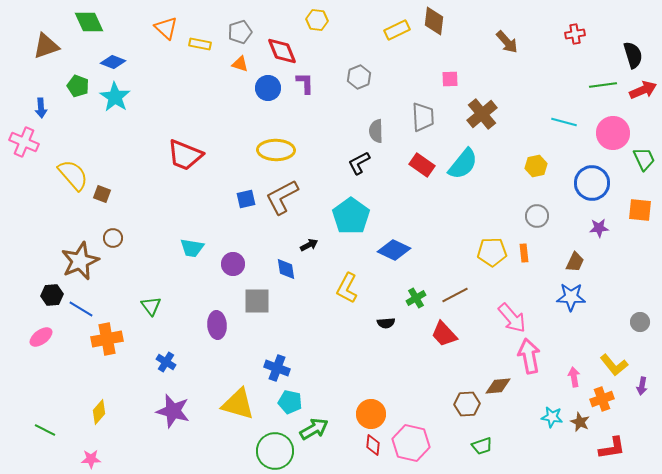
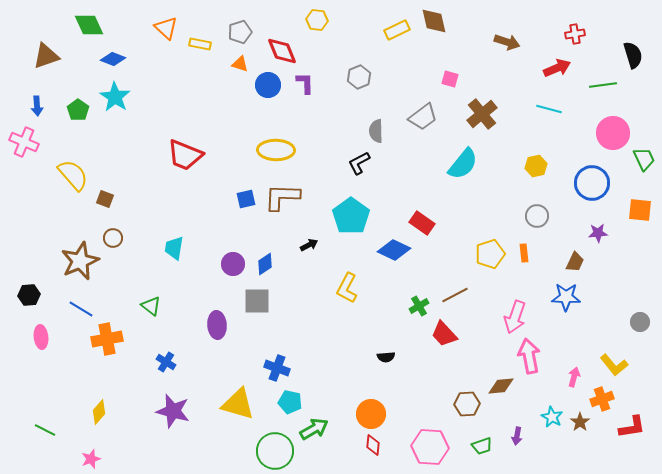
brown diamond at (434, 21): rotated 20 degrees counterclockwise
green diamond at (89, 22): moved 3 px down
brown arrow at (507, 42): rotated 30 degrees counterclockwise
brown triangle at (46, 46): moved 10 px down
blue diamond at (113, 62): moved 3 px up
pink square at (450, 79): rotated 18 degrees clockwise
green pentagon at (78, 86): moved 24 px down; rotated 15 degrees clockwise
blue circle at (268, 88): moved 3 px up
red arrow at (643, 90): moved 86 px left, 22 px up
blue arrow at (41, 108): moved 4 px left, 2 px up
gray trapezoid at (423, 117): rotated 56 degrees clockwise
cyan line at (564, 122): moved 15 px left, 13 px up
red rectangle at (422, 165): moved 58 px down
brown square at (102, 194): moved 3 px right, 5 px down
brown L-shape at (282, 197): rotated 30 degrees clockwise
purple star at (599, 228): moved 1 px left, 5 px down
cyan trapezoid at (192, 248): moved 18 px left; rotated 90 degrees clockwise
yellow pentagon at (492, 252): moved 2 px left, 2 px down; rotated 16 degrees counterclockwise
blue diamond at (286, 269): moved 21 px left, 5 px up; rotated 65 degrees clockwise
black hexagon at (52, 295): moved 23 px left
blue star at (571, 297): moved 5 px left
green cross at (416, 298): moved 3 px right, 8 px down
green triangle at (151, 306): rotated 15 degrees counterclockwise
pink arrow at (512, 318): moved 3 px right, 1 px up; rotated 60 degrees clockwise
black semicircle at (386, 323): moved 34 px down
pink ellipse at (41, 337): rotated 60 degrees counterclockwise
pink arrow at (574, 377): rotated 24 degrees clockwise
brown diamond at (498, 386): moved 3 px right
purple arrow at (642, 386): moved 125 px left, 50 px down
cyan star at (552, 417): rotated 20 degrees clockwise
brown star at (580, 422): rotated 12 degrees clockwise
pink hexagon at (411, 443): moved 19 px right, 4 px down; rotated 9 degrees counterclockwise
red L-shape at (612, 448): moved 20 px right, 21 px up
pink star at (91, 459): rotated 18 degrees counterclockwise
